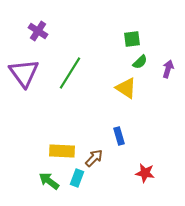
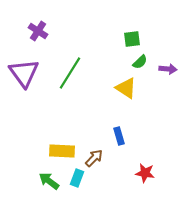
purple arrow: rotated 78 degrees clockwise
